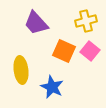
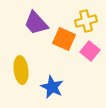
orange square: moved 12 px up
